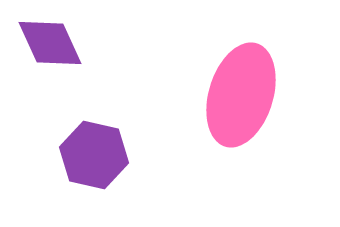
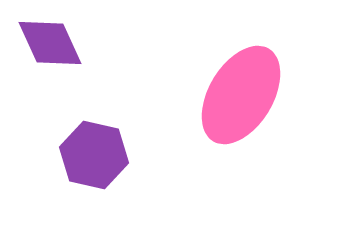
pink ellipse: rotated 14 degrees clockwise
